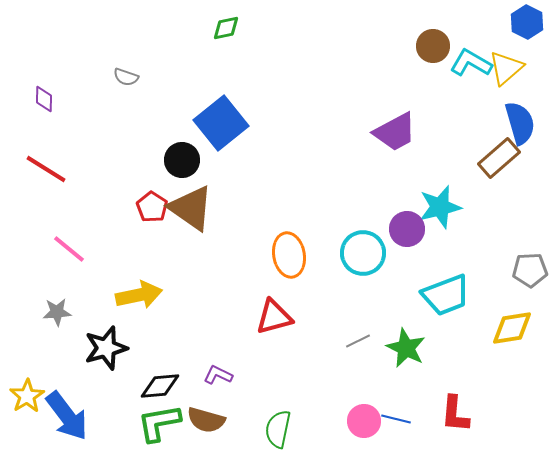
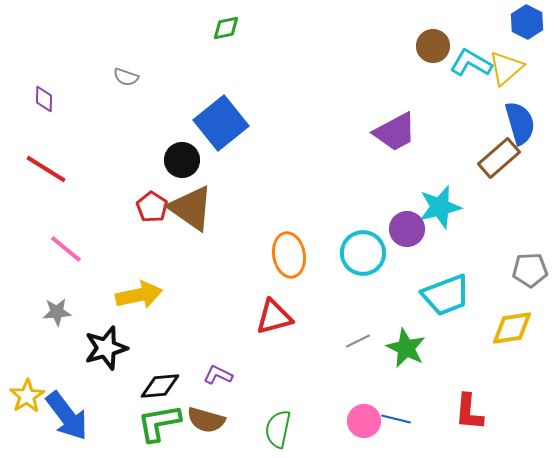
pink line: moved 3 px left
red L-shape: moved 14 px right, 2 px up
